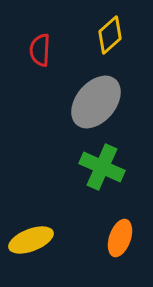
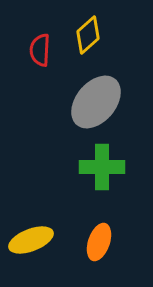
yellow diamond: moved 22 px left
green cross: rotated 24 degrees counterclockwise
orange ellipse: moved 21 px left, 4 px down
